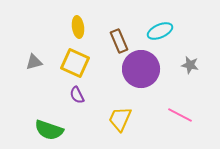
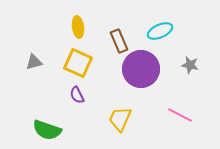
yellow square: moved 3 px right
green semicircle: moved 2 px left
